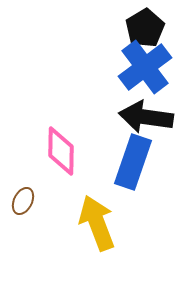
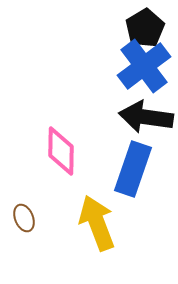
blue cross: moved 1 px left, 1 px up
blue rectangle: moved 7 px down
brown ellipse: moved 1 px right, 17 px down; rotated 48 degrees counterclockwise
